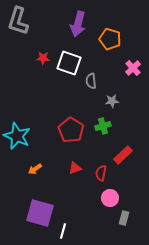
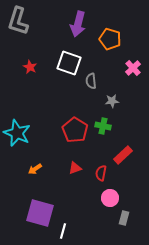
red star: moved 13 px left, 9 px down; rotated 24 degrees clockwise
green cross: rotated 28 degrees clockwise
red pentagon: moved 4 px right
cyan star: moved 3 px up
